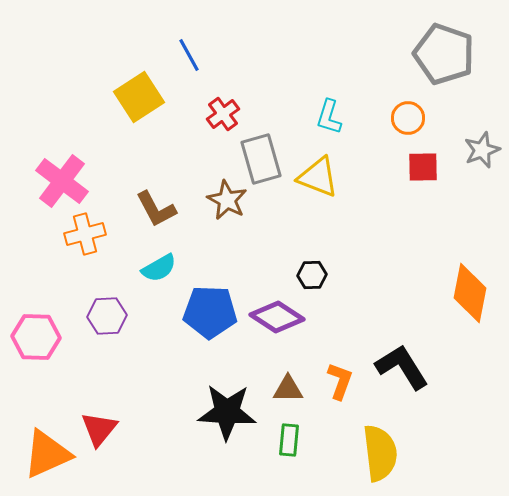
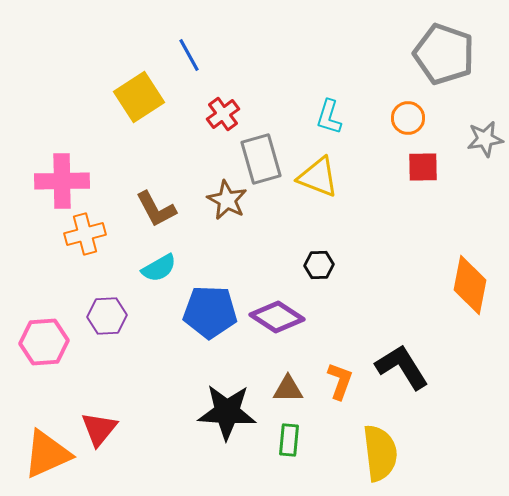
gray star: moved 3 px right, 11 px up; rotated 12 degrees clockwise
pink cross: rotated 38 degrees counterclockwise
black hexagon: moved 7 px right, 10 px up
orange diamond: moved 8 px up
pink hexagon: moved 8 px right, 5 px down; rotated 6 degrees counterclockwise
